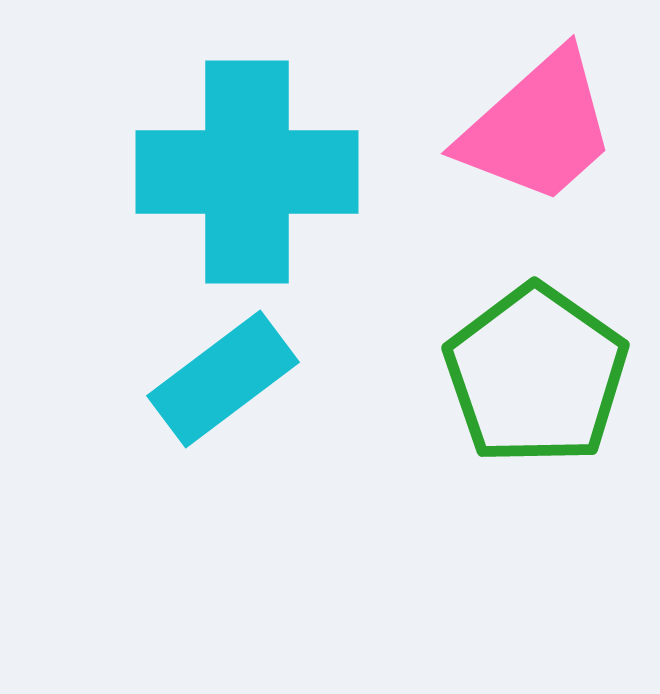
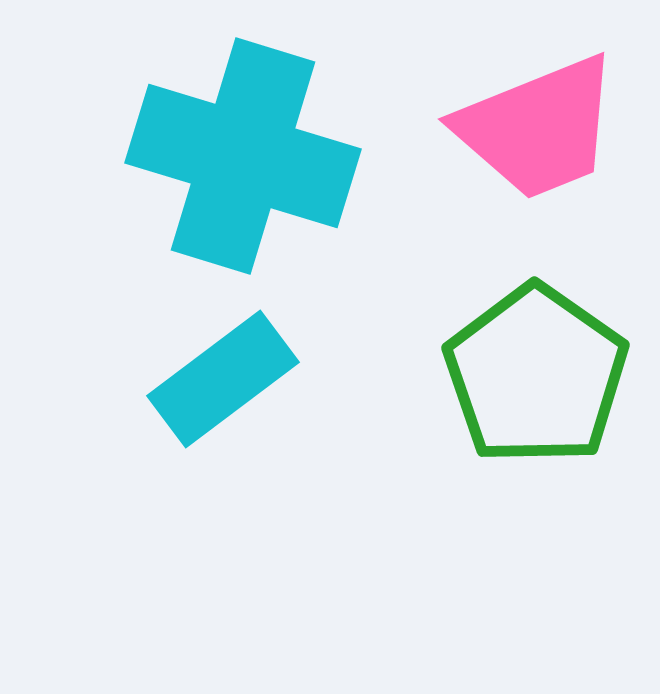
pink trapezoid: rotated 20 degrees clockwise
cyan cross: moved 4 px left, 16 px up; rotated 17 degrees clockwise
